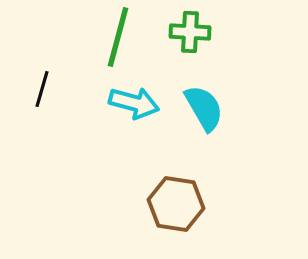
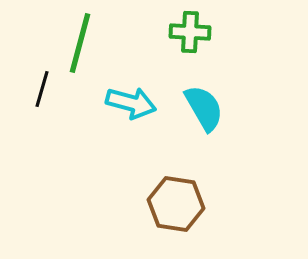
green line: moved 38 px left, 6 px down
cyan arrow: moved 3 px left
